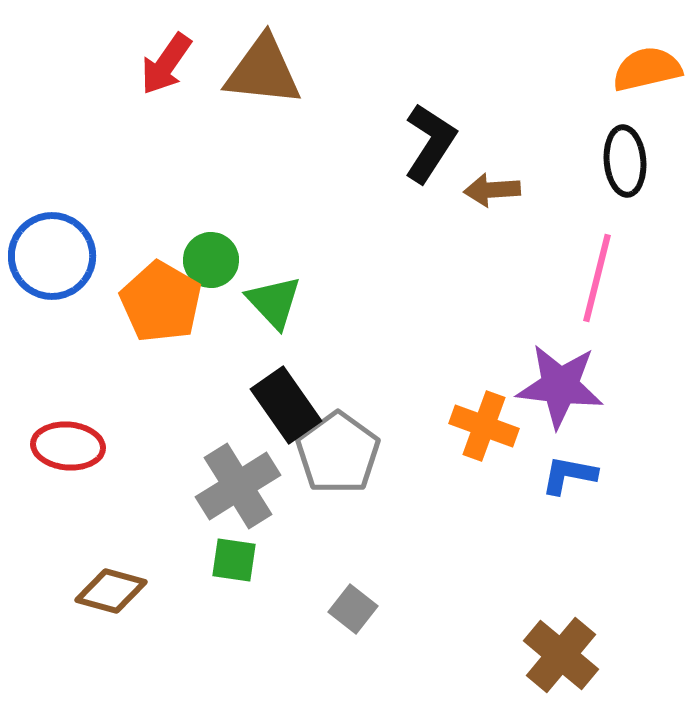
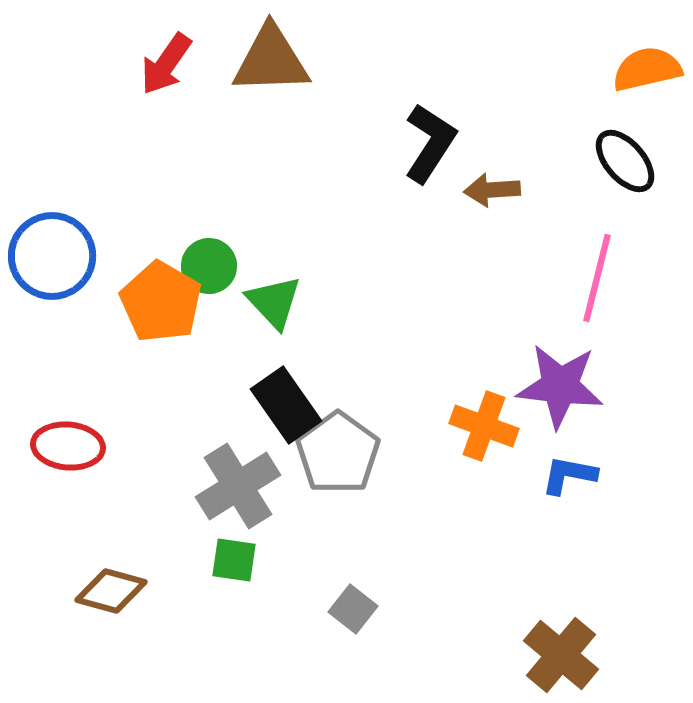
brown triangle: moved 8 px right, 11 px up; rotated 8 degrees counterclockwise
black ellipse: rotated 36 degrees counterclockwise
green circle: moved 2 px left, 6 px down
